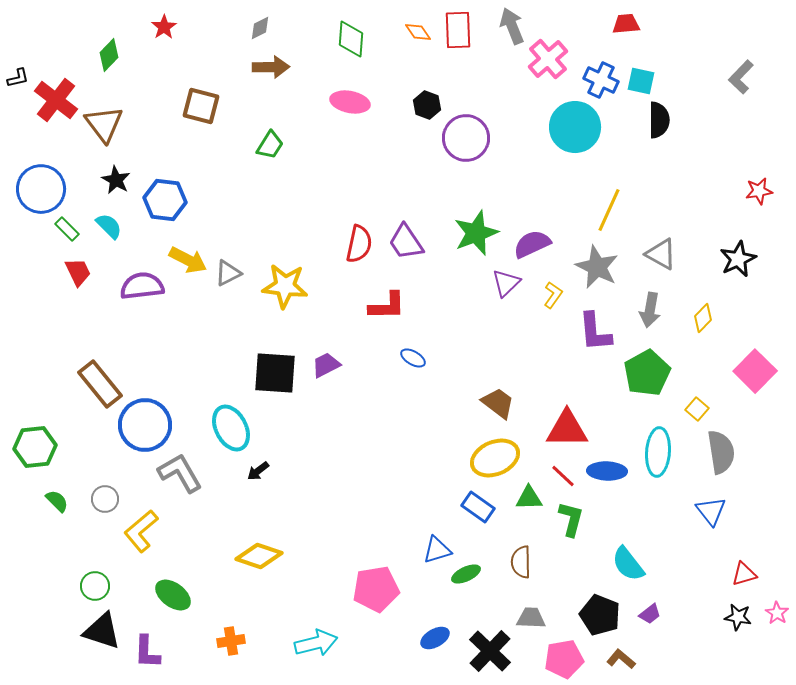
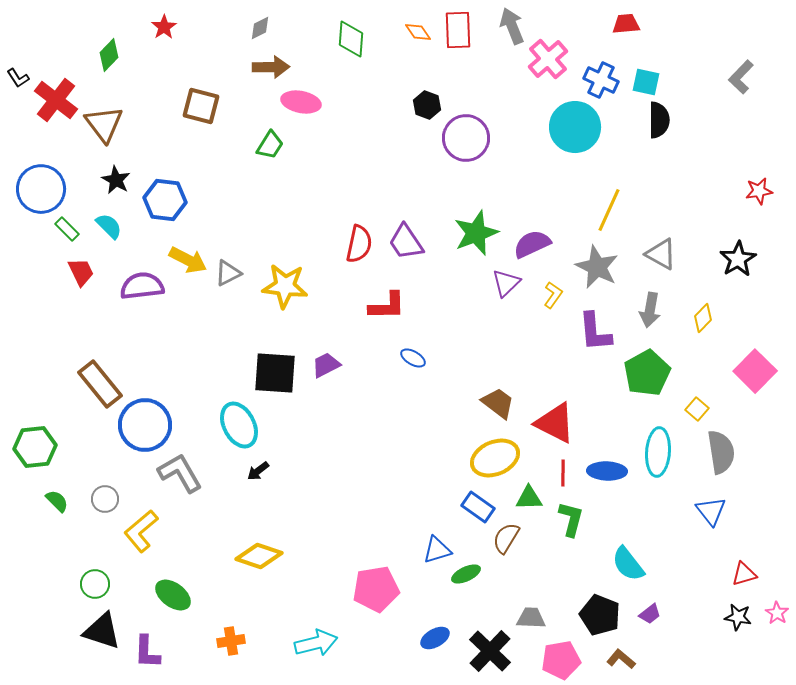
black L-shape at (18, 78): rotated 70 degrees clockwise
cyan square at (641, 81): moved 5 px right, 1 px down
pink ellipse at (350, 102): moved 49 px left
black star at (738, 259): rotated 6 degrees counterclockwise
red trapezoid at (78, 272): moved 3 px right
cyan ellipse at (231, 428): moved 8 px right, 3 px up
red triangle at (567, 429): moved 12 px left, 6 px up; rotated 27 degrees clockwise
red line at (563, 476): moved 3 px up; rotated 48 degrees clockwise
brown semicircle at (521, 562): moved 15 px left, 24 px up; rotated 32 degrees clockwise
green circle at (95, 586): moved 2 px up
pink pentagon at (564, 659): moved 3 px left, 1 px down
